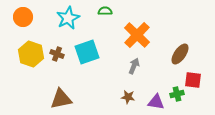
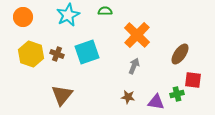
cyan star: moved 3 px up
brown triangle: moved 1 px right, 4 px up; rotated 40 degrees counterclockwise
